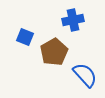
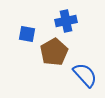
blue cross: moved 7 px left, 1 px down
blue square: moved 2 px right, 3 px up; rotated 12 degrees counterclockwise
